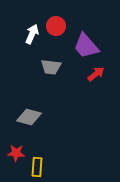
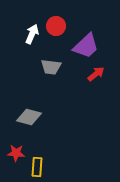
purple trapezoid: rotated 92 degrees counterclockwise
